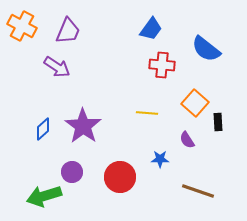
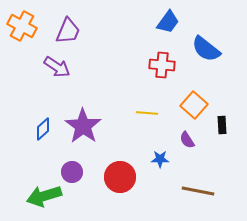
blue trapezoid: moved 17 px right, 7 px up
orange square: moved 1 px left, 2 px down
black rectangle: moved 4 px right, 3 px down
brown line: rotated 8 degrees counterclockwise
